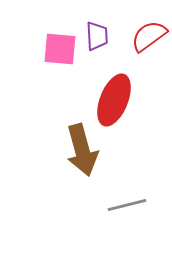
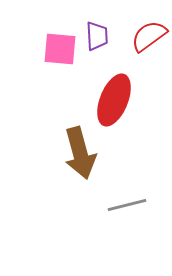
brown arrow: moved 2 px left, 3 px down
